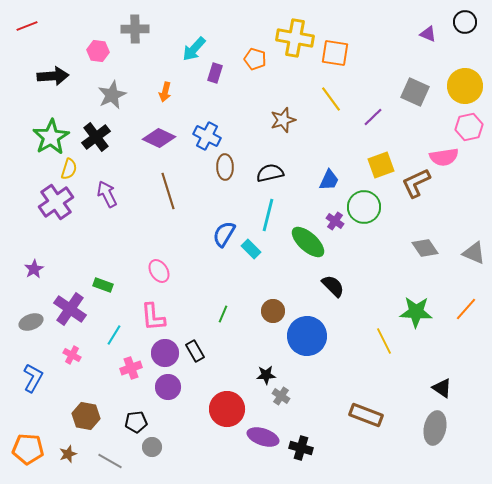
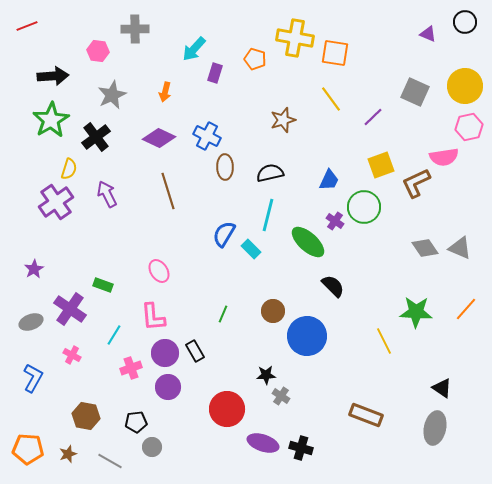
green star at (51, 137): moved 17 px up
gray triangle at (474, 253): moved 14 px left, 5 px up
purple ellipse at (263, 437): moved 6 px down
